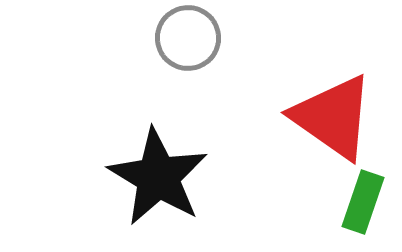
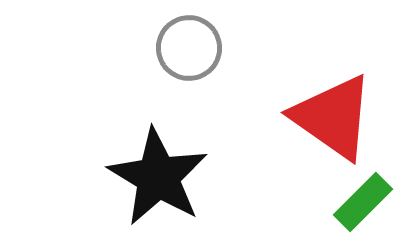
gray circle: moved 1 px right, 10 px down
green rectangle: rotated 26 degrees clockwise
